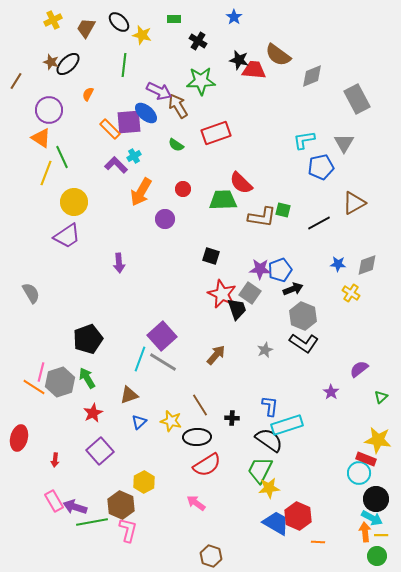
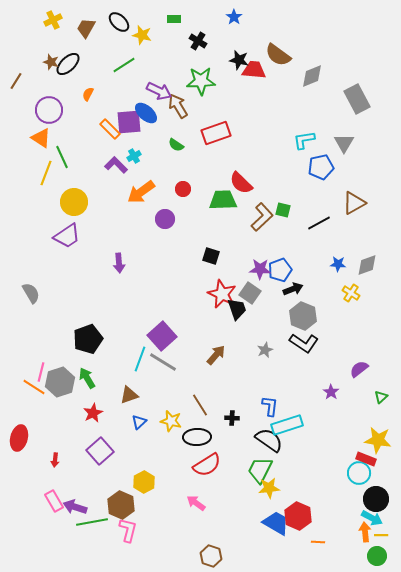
green line at (124, 65): rotated 50 degrees clockwise
orange arrow at (141, 192): rotated 24 degrees clockwise
brown L-shape at (262, 217): rotated 52 degrees counterclockwise
